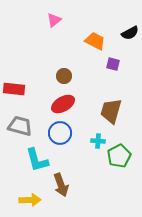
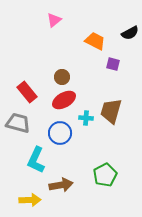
brown circle: moved 2 px left, 1 px down
red rectangle: moved 13 px right, 3 px down; rotated 45 degrees clockwise
red ellipse: moved 1 px right, 4 px up
gray trapezoid: moved 2 px left, 3 px up
cyan cross: moved 12 px left, 23 px up
green pentagon: moved 14 px left, 19 px down
cyan L-shape: moved 1 px left; rotated 40 degrees clockwise
brown arrow: rotated 80 degrees counterclockwise
